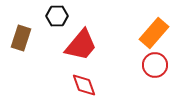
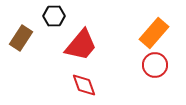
black hexagon: moved 3 px left
brown rectangle: rotated 15 degrees clockwise
